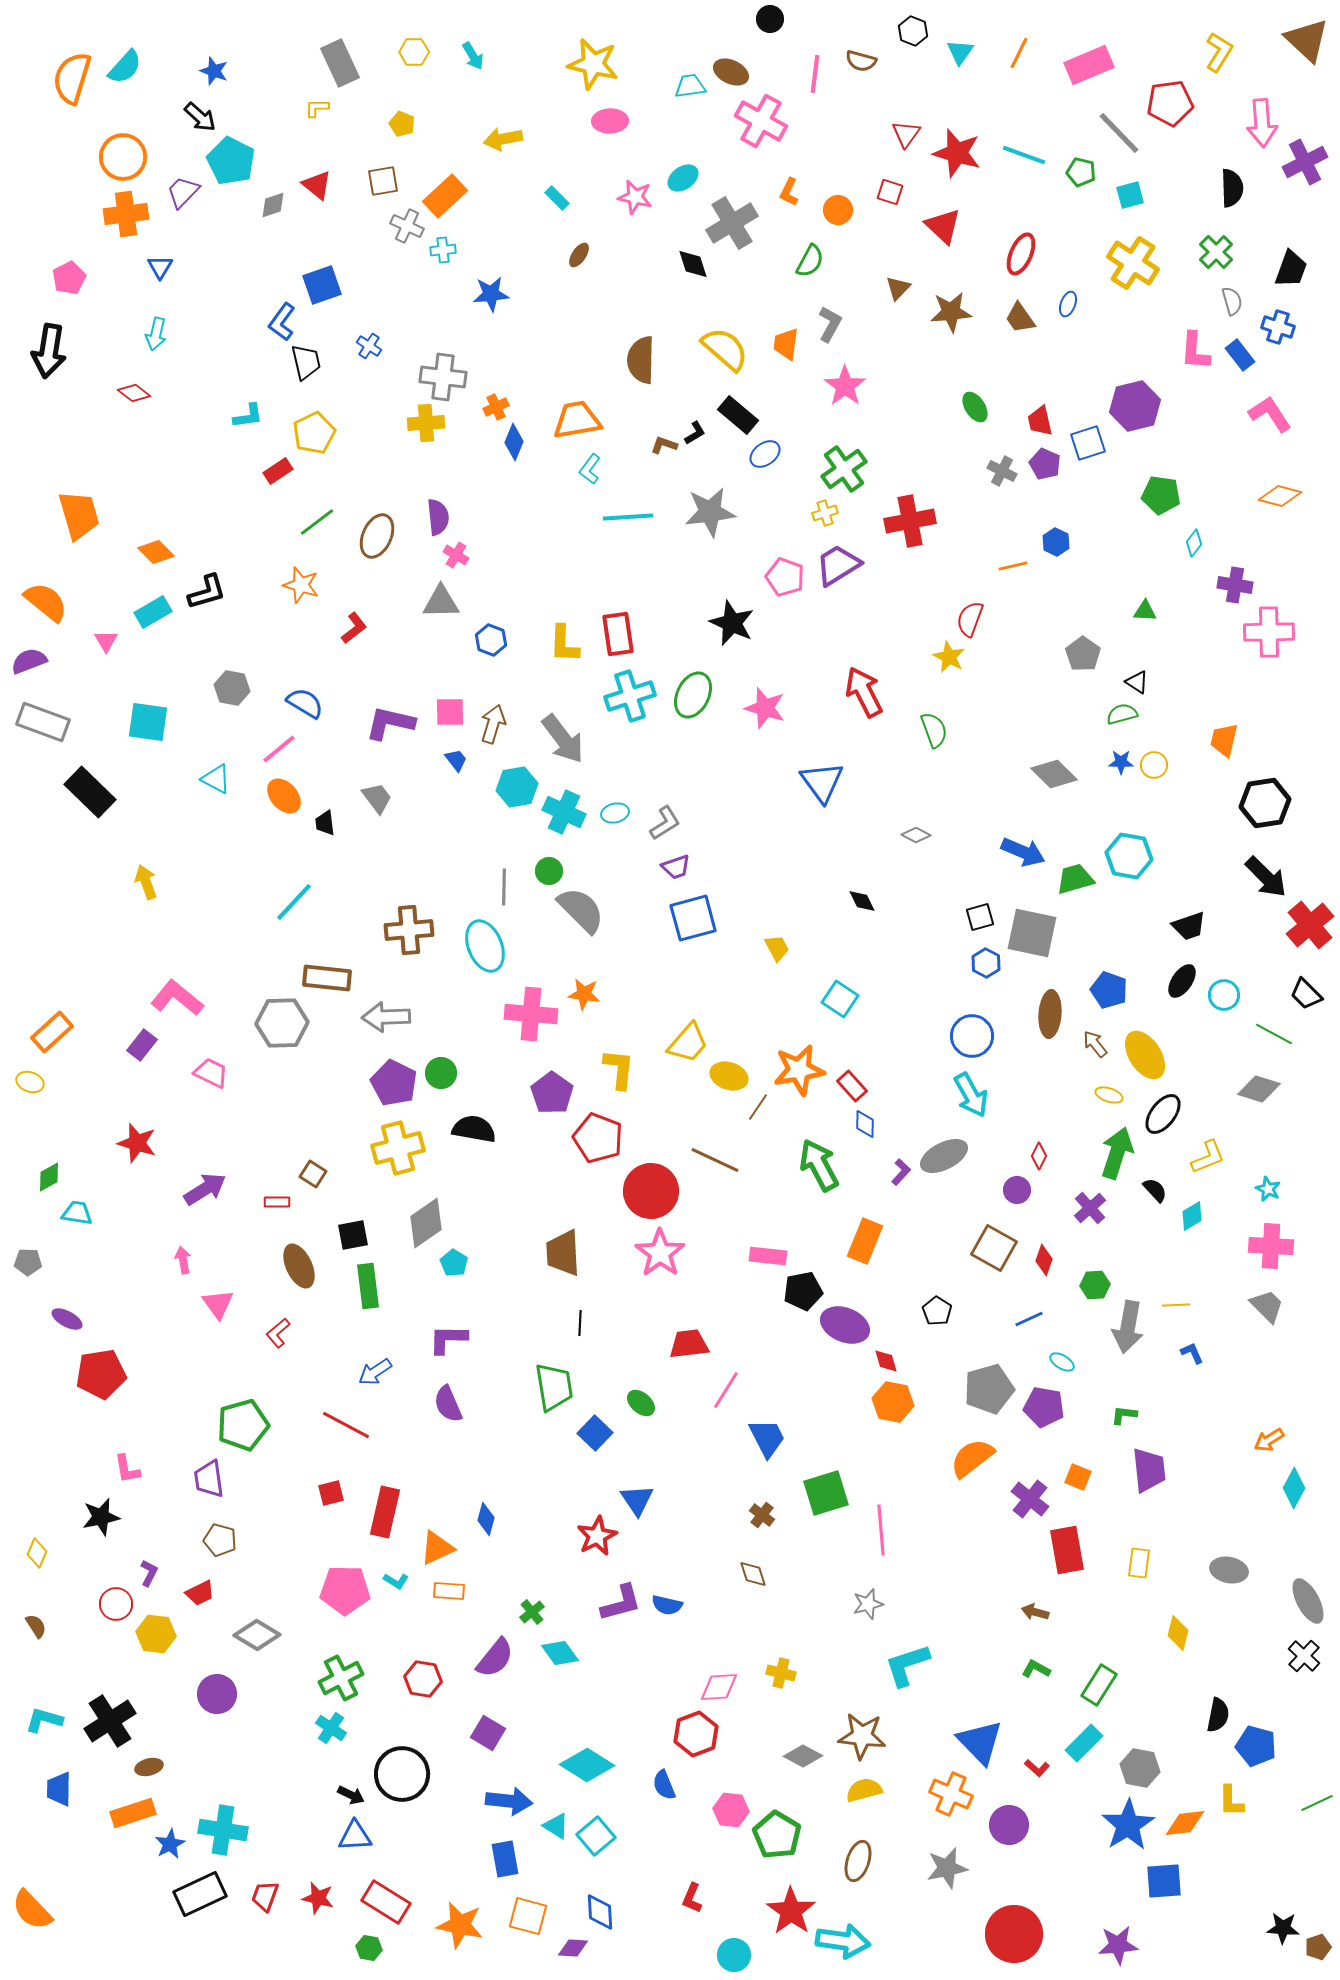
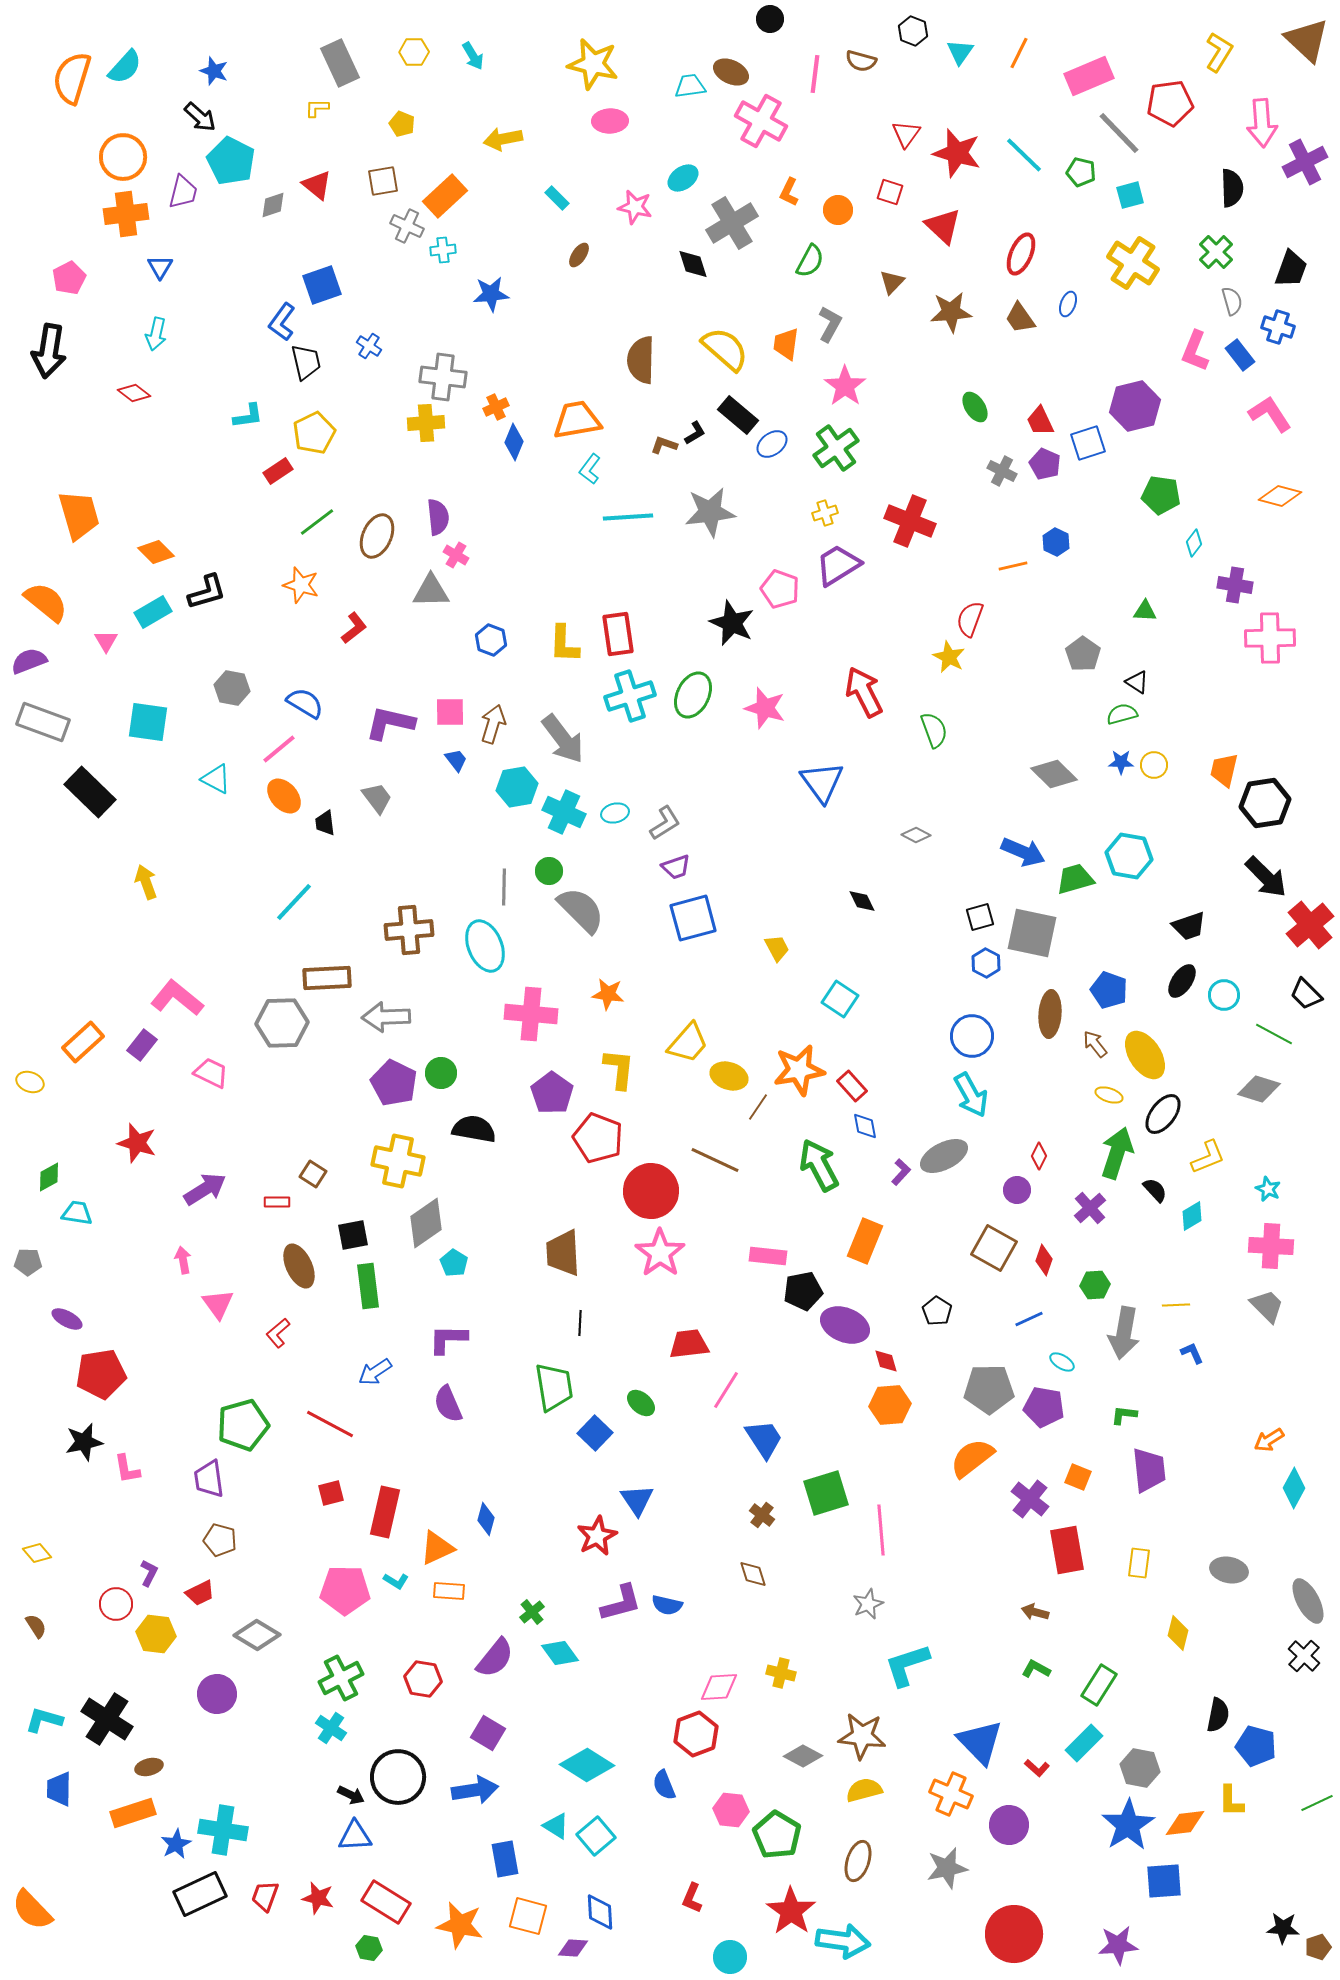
pink rectangle at (1089, 65): moved 11 px down
cyan line at (1024, 155): rotated 24 degrees clockwise
purple trapezoid at (183, 192): rotated 150 degrees clockwise
pink star at (635, 197): moved 10 px down
brown triangle at (898, 288): moved 6 px left, 6 px up
pink L-shape at (1195, 351): rotated 18 degrees clockwise
red trapezoid at (1040, 421): rotated 12 degrees counterclockwise
blue ellipse at (765, 454): moved 7 px right, 10 px up
green cross at (844, 469): moved 8 px left, 21 px up
red cross at (910, 521): rotated 33 degrees clockwise
pink pentagon at (785, 577): moved 5 px left, 12 px down
gray triangle at (441, 602): moved 10 px left, 11 px up
pink cross at (1269, 632): moved 1 px right, 6 px down
orange trapezoid at (1224, 740): moved 30 px down
brown rectangle at (327, 978): rotated 9 degrees counterclockwise
orange star at (584, 994): moved 24 px right
orange rectangle at (52, 1032): moved 31 px right, 10 px down
blue diamond at (865, 1124): moved 2 px down; rotated 12 degrees counterclockwise
yellow cross at (398, 1148): moved 13 px down; rotated 27 degrees clockwise
gray arrow at (1128, 1327): moved 4 px left, 6 px down
gray pentagon at (989, 1389): rotated 15 degrees clockwise
orange hexagon at (893, 1402): moved 3 px left, 3 px down; rotated 15 degrees counterclockwise
red line at (346, 1425): moved 16 px left, 1 px up
blue trapezoid at (767, 1438): moved 3 px left, 1 px down; rotated 6 degrees counterclockwise
black star at (101, 1517): moved 17 px left, 75 px up
yellow diamond at (37, 1553): rotated 64 degrees counterclockwise
gray star at (868, 1604): rotated 8 degrees counterclockwise
black cross at (110, 1721): moved 3 px left, 2 px up; rotated 24 degrees counterclockwise
black circle at (402, 1774): moved 4 px left, 3 px down
blue arrow at (509, 1801): moved 34 px left, 11 px up; rotated 15 degrees counterclockwise
blue star at (170, 1844): moved 6 px right
cyan circle at (734, 1955): moved 4 px left, 2 px down
